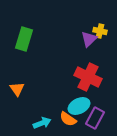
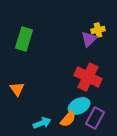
yellow cross: moved 2 px left, 1 px up; rotated 24 degrees counterclockwise
orange semicircle: rotated 84 degrees counterclockwise
